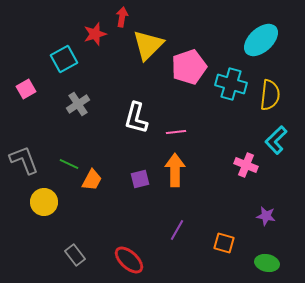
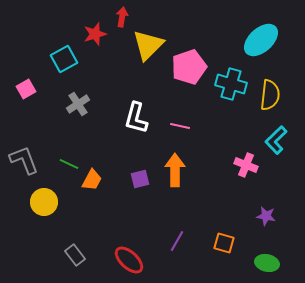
pink line: moved 4 px right, 6 px up; rotated 18 degrees clockwise
purple line: moved 11 px down
